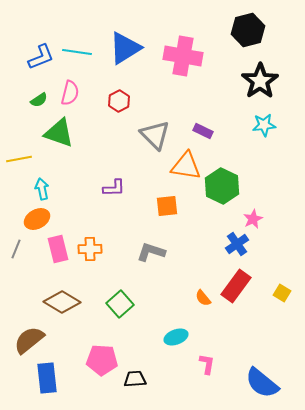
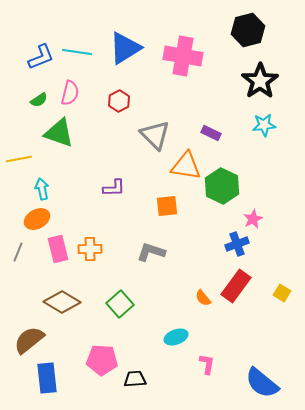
purple rectangle: moved 8 px right, 2 px down
blue cross: rotated 15 degrees clockwise
gray line: moved 2 px right, 3 px down
